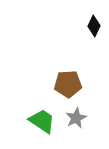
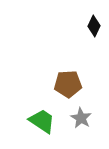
gray star: moved 5 px right; rotated 15 degrees counterclockwise
